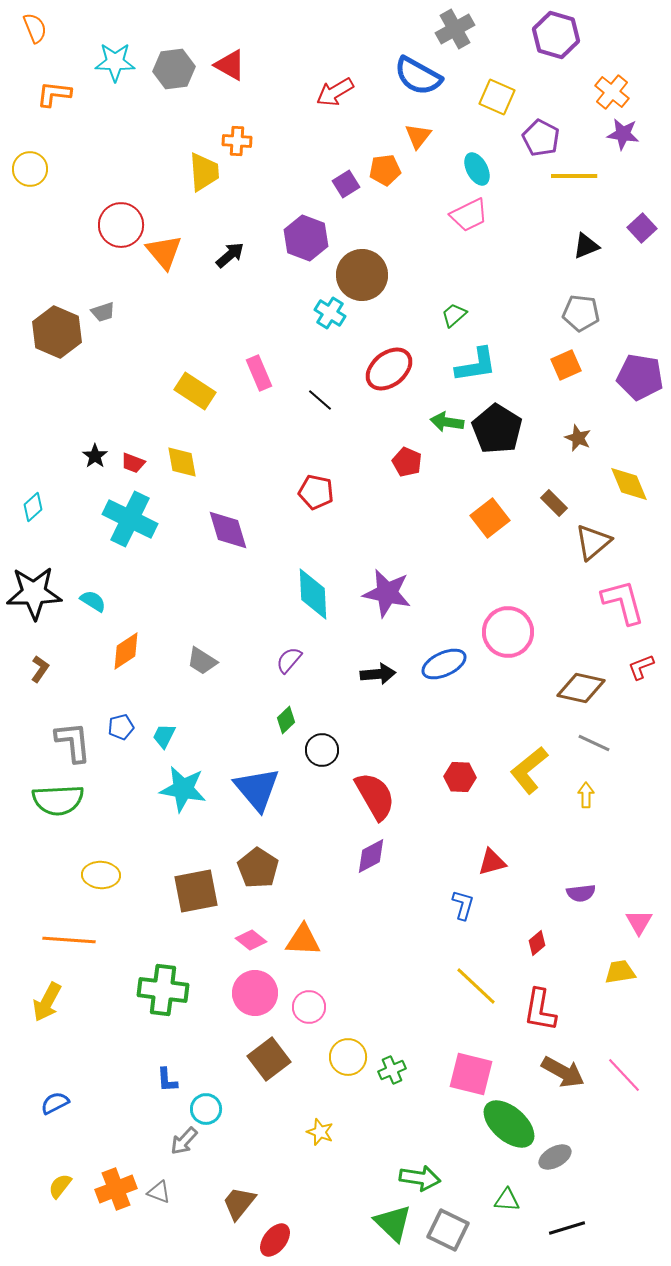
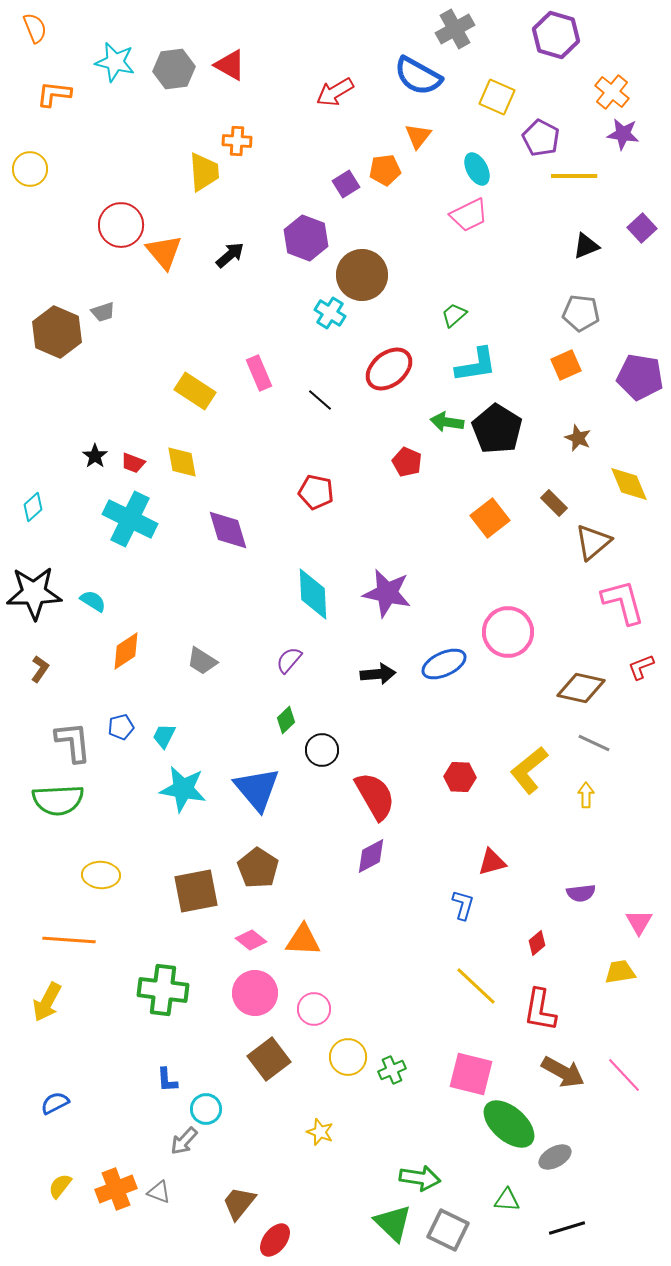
cyan star at (115, 62): rotated 12 degrees clockwise
pink circle at (309, 1007): moved 5 px right, 2 px down
